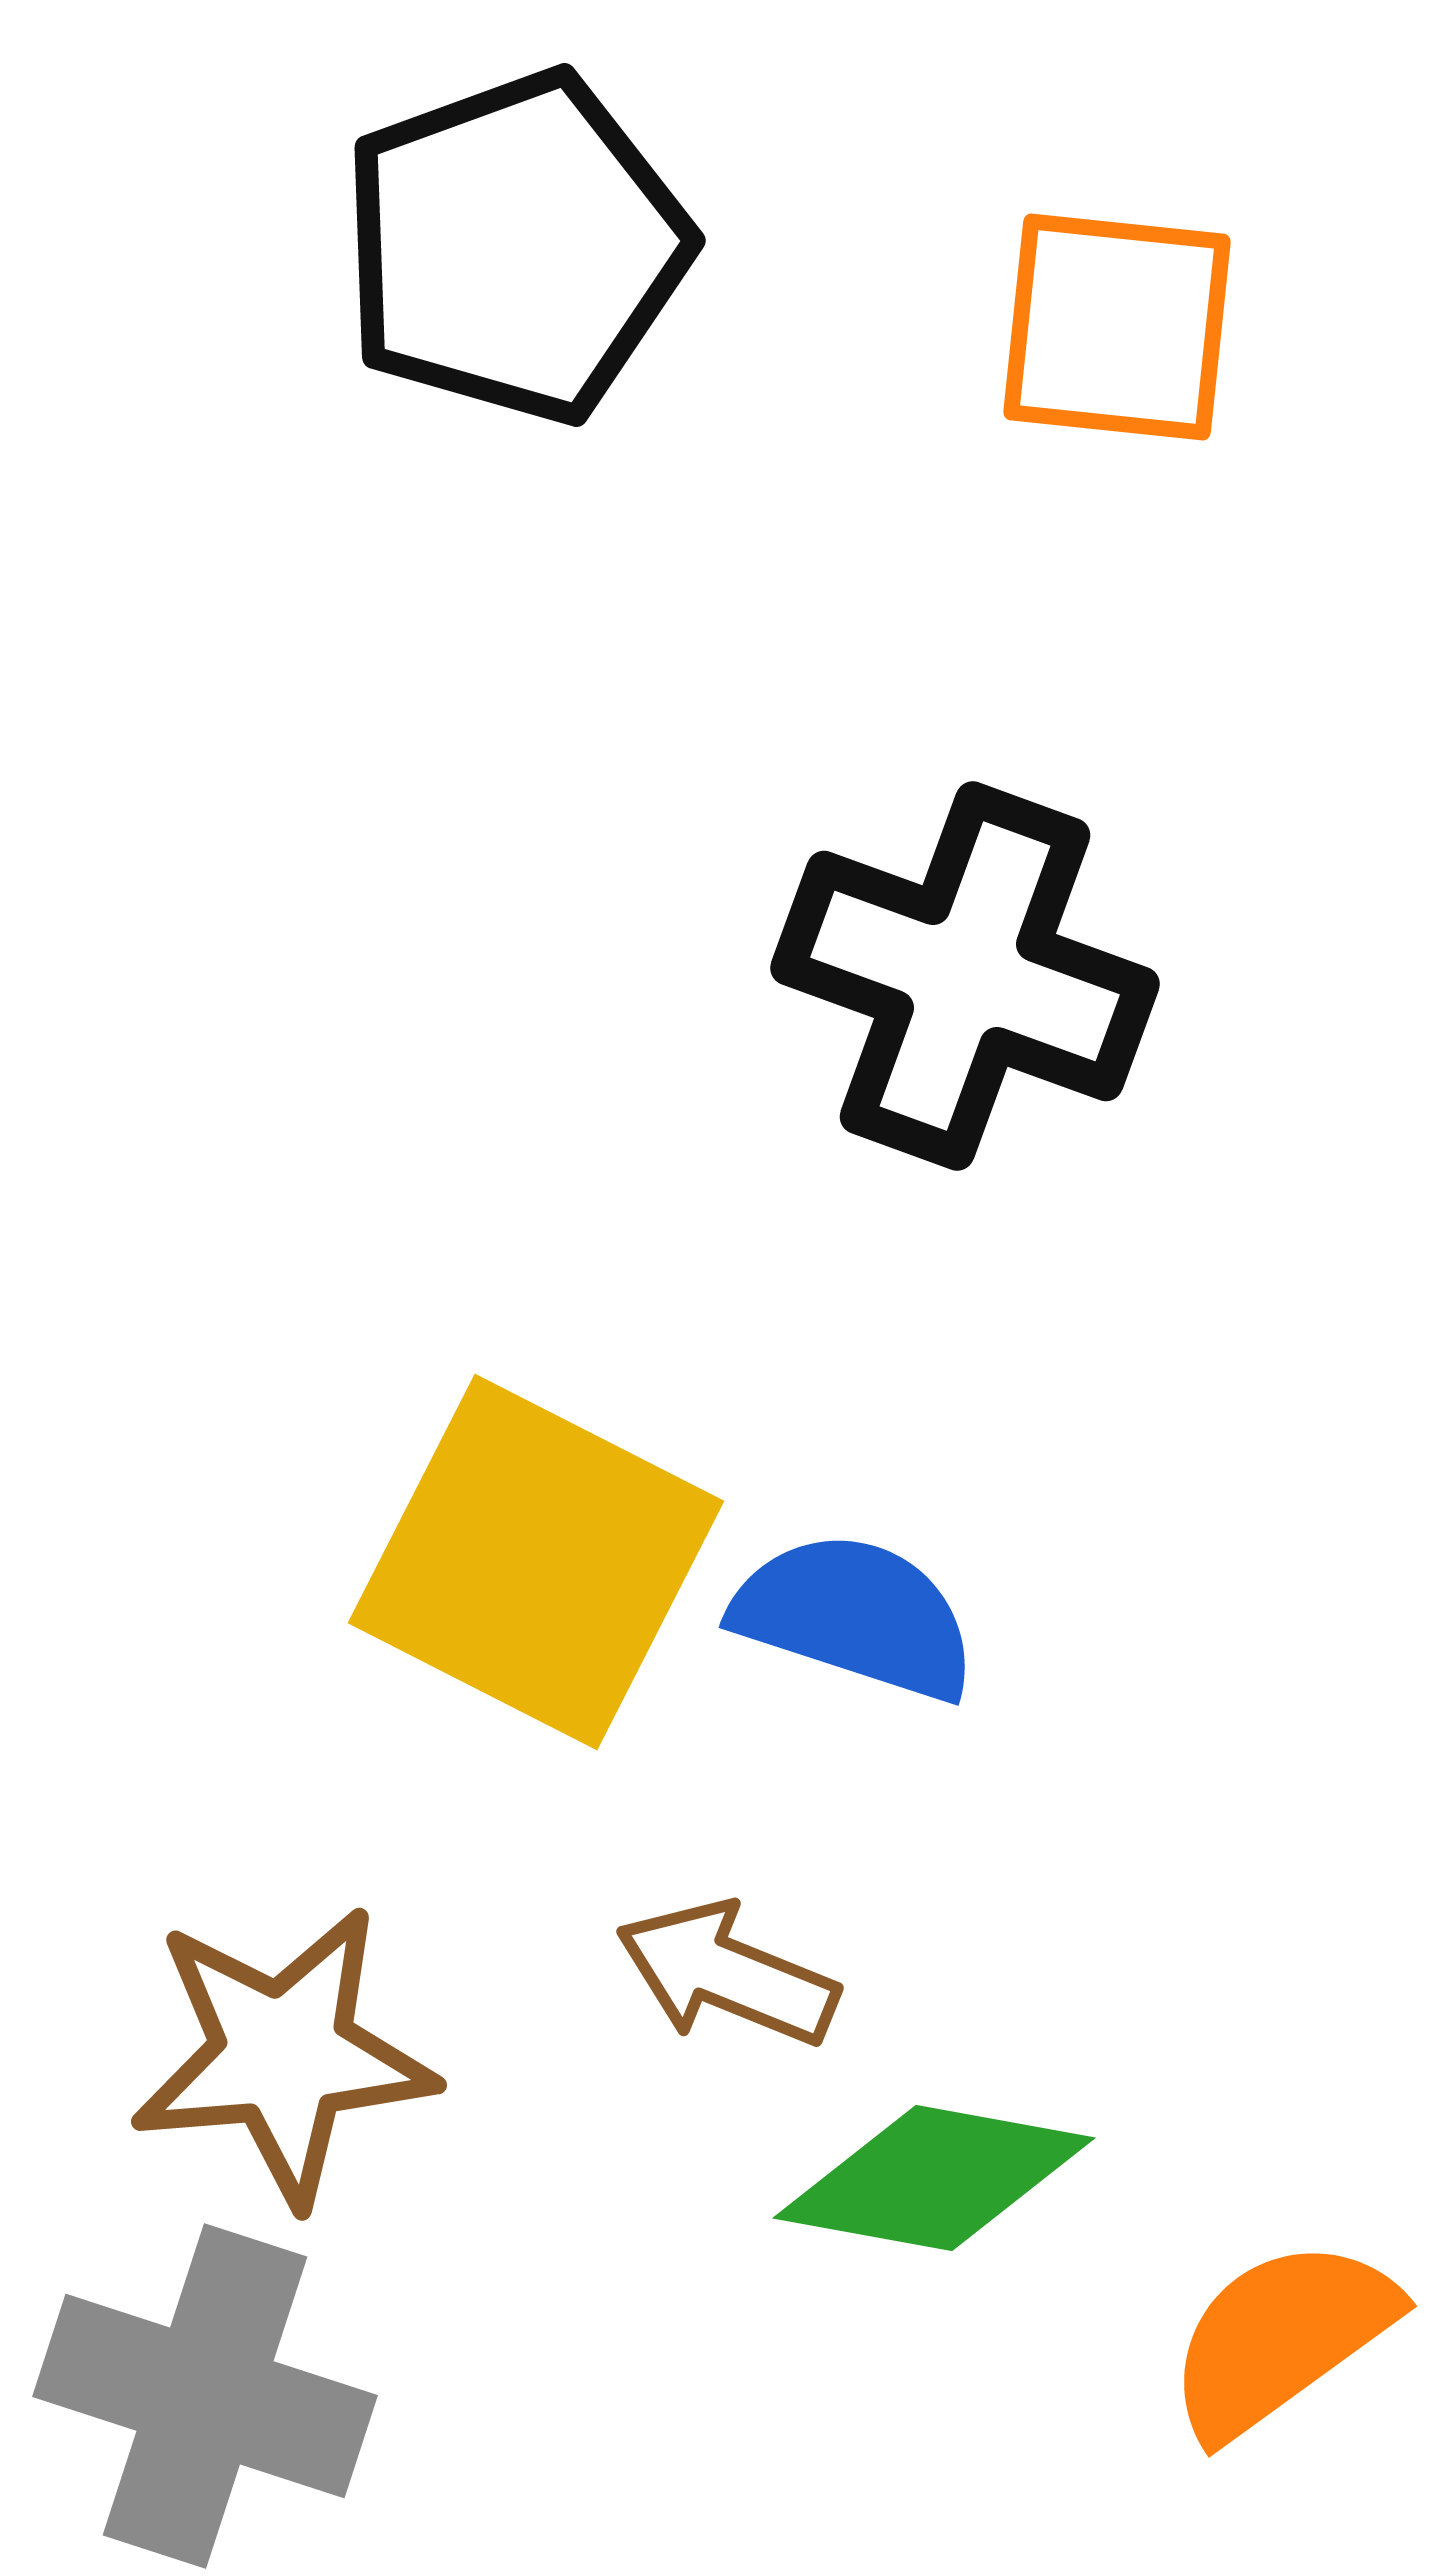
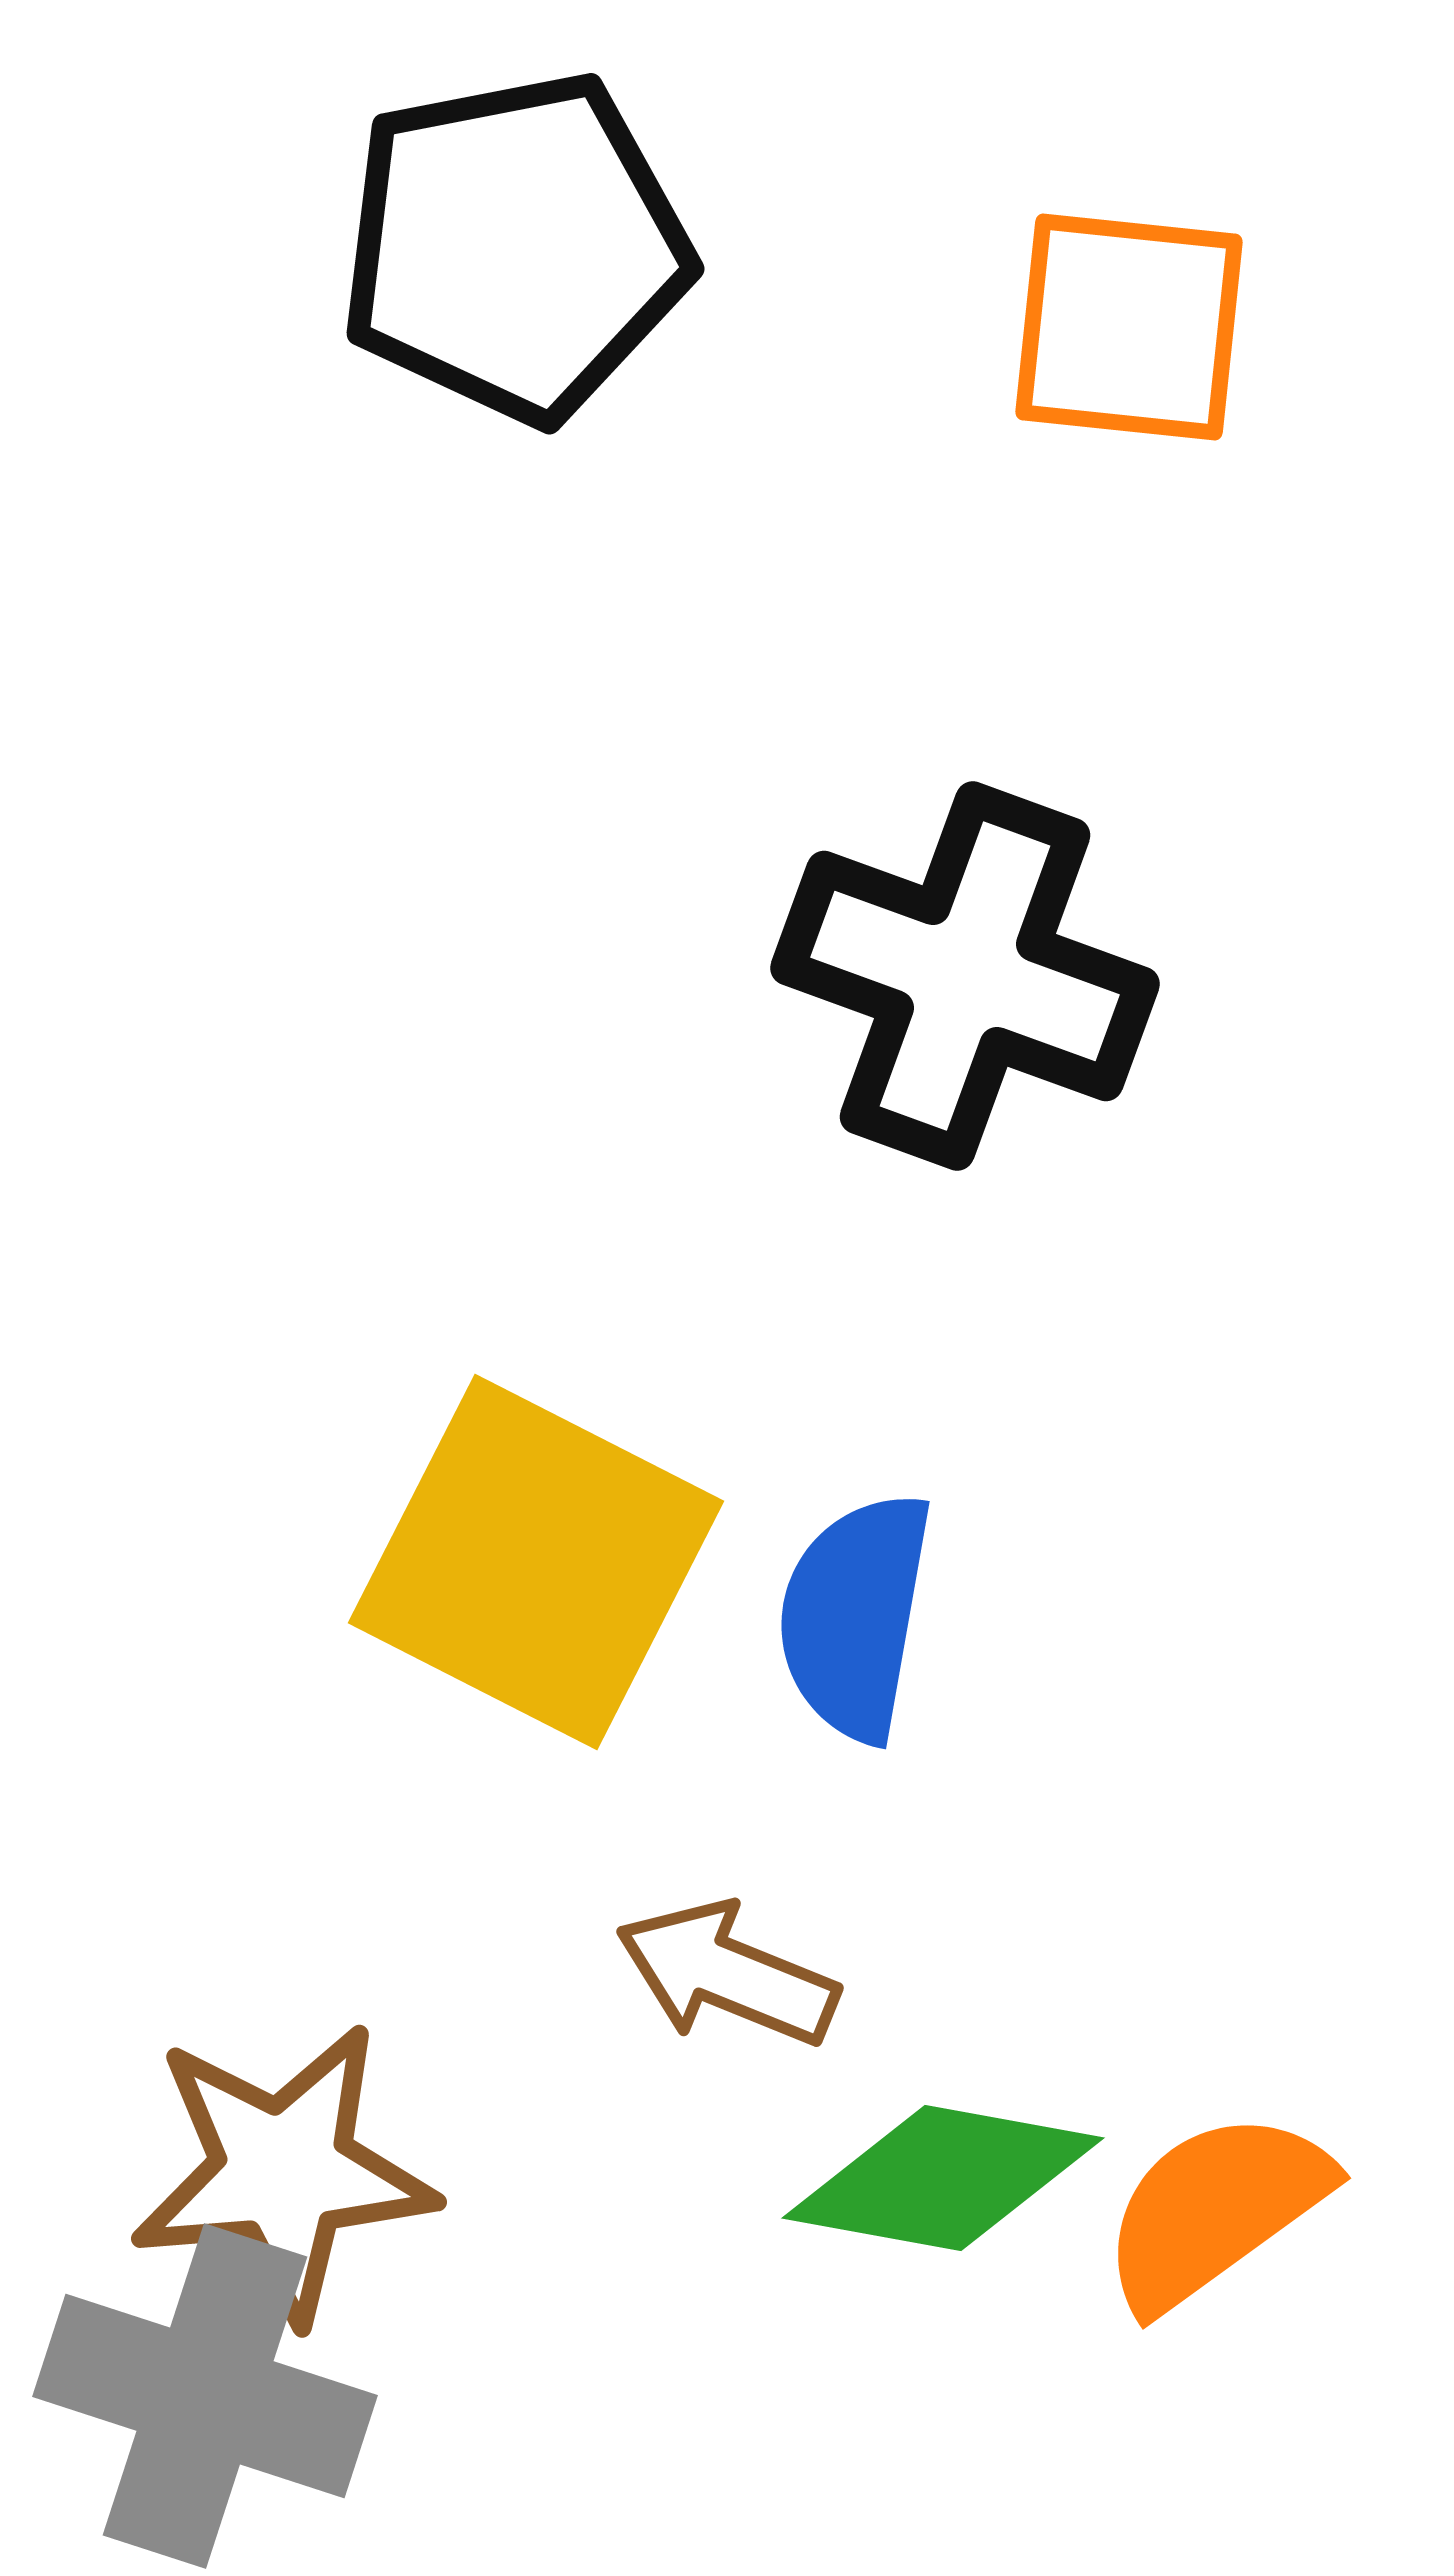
black pentagon: rotated 9 degrees clockwise
orange square: moved 12 px right
blue semicircle: rotated 98 degrees counterclockwise
brown star: moved 117 px down
green diamond: moved 9 px right
orange semicircle: moved 66 px left, 128 px up
